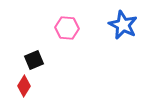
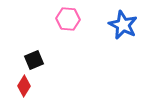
pink hexagon: moved 1 px right, 9 px up
